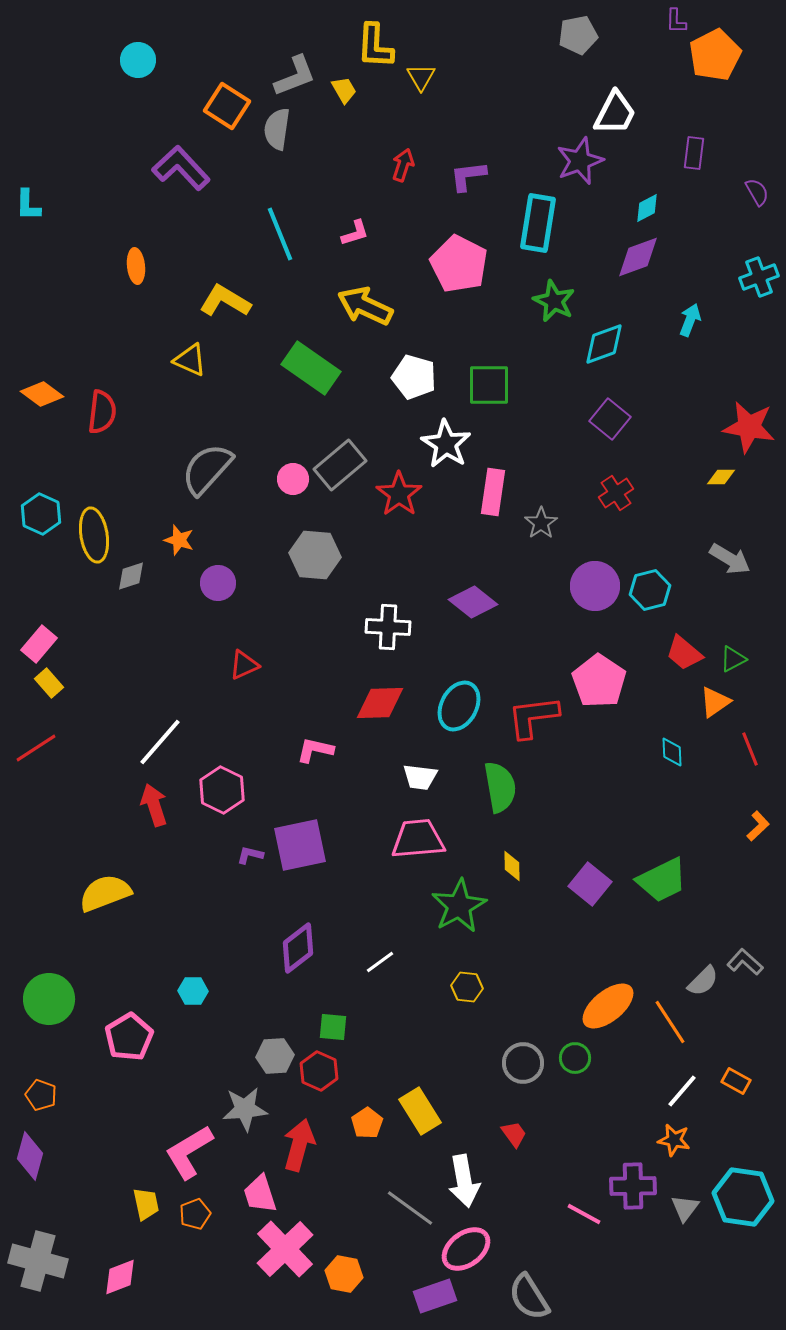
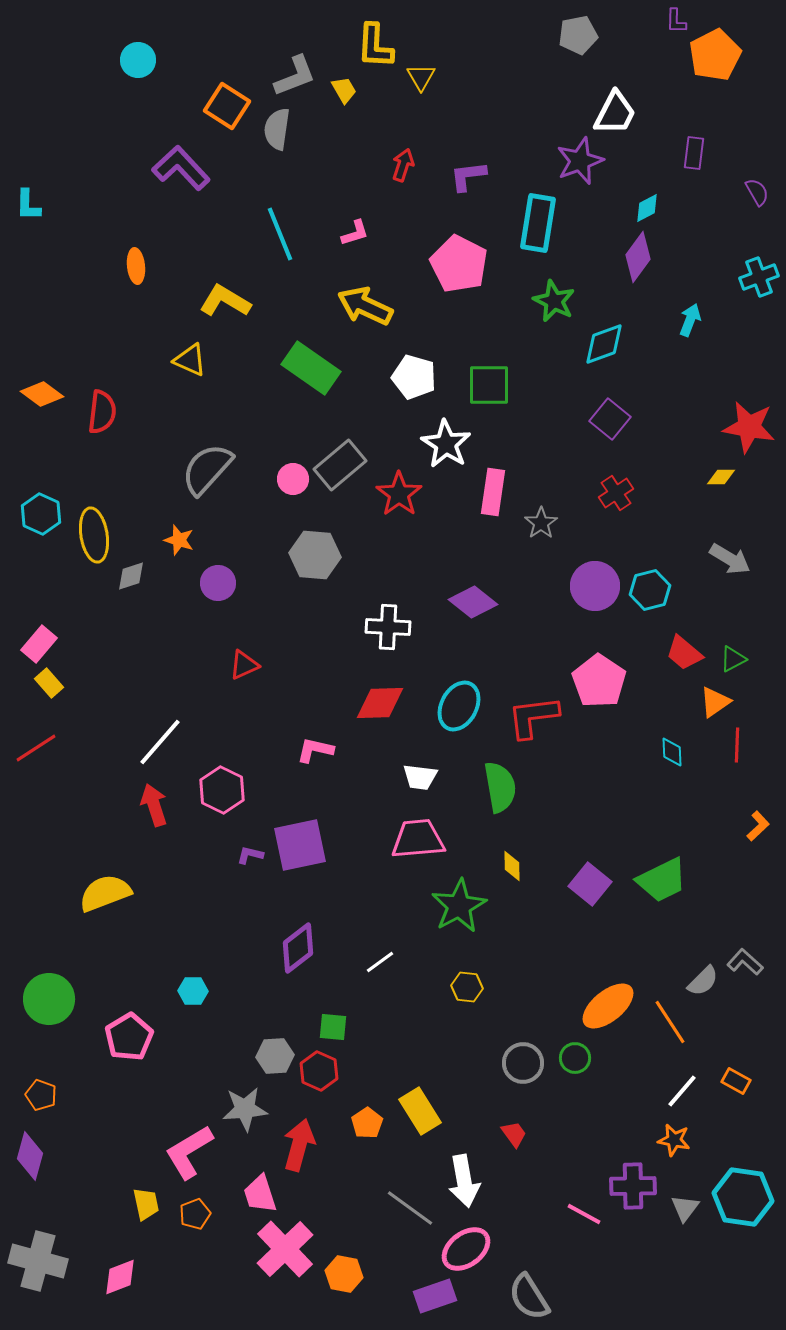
purple diamond at (638, 257): rotated 33 degrees counterclockwise
red line at (750, 749): moved 13 px left, 4 px up; rotated 24 degrees clockwise
